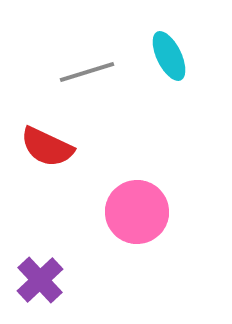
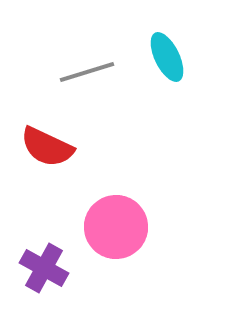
cyan ellipse: moved 2 px left, 1 px down
pink circle: moved 21 px left, 15 px down
purple cross: moved 4 px right, 12 px up; rotated 18 degrees counterclockwise
